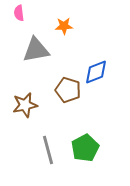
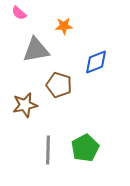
pink semicircle: rotated 42 degrees counterclockwise
blue diamond: moved 10 px up
brown pentagon: moved 9 px left, 5 px up
gray line: rotated 16 degrees clockwise
